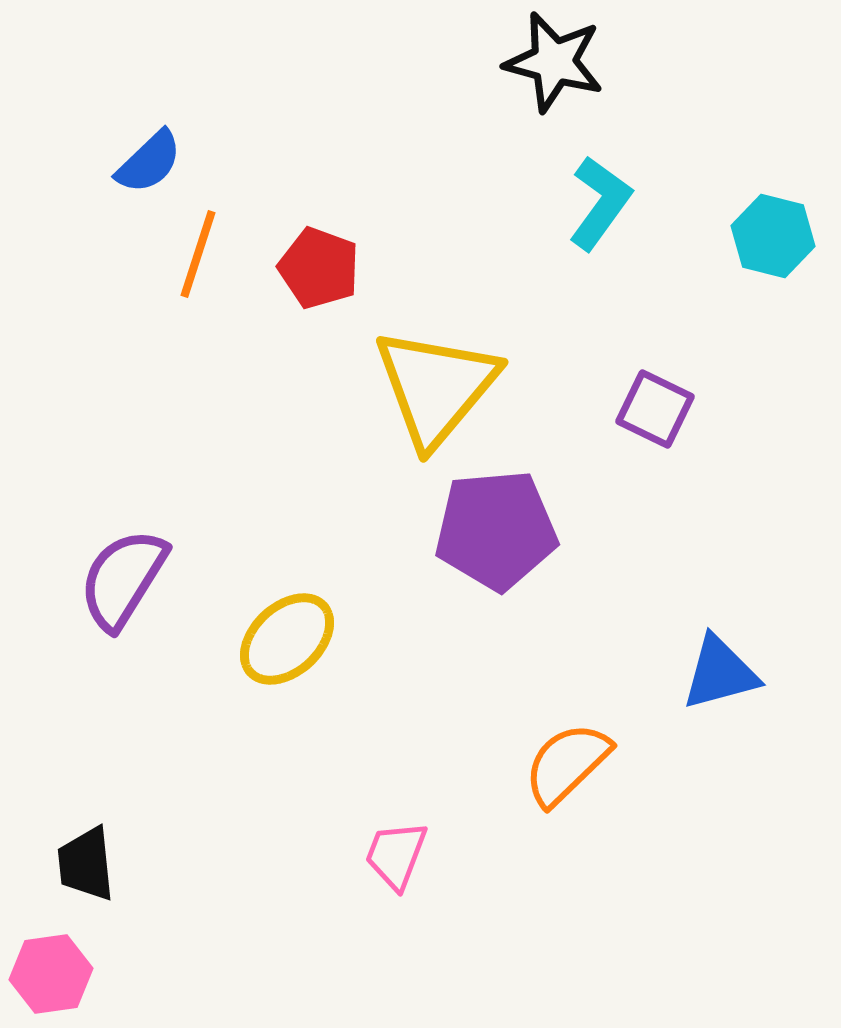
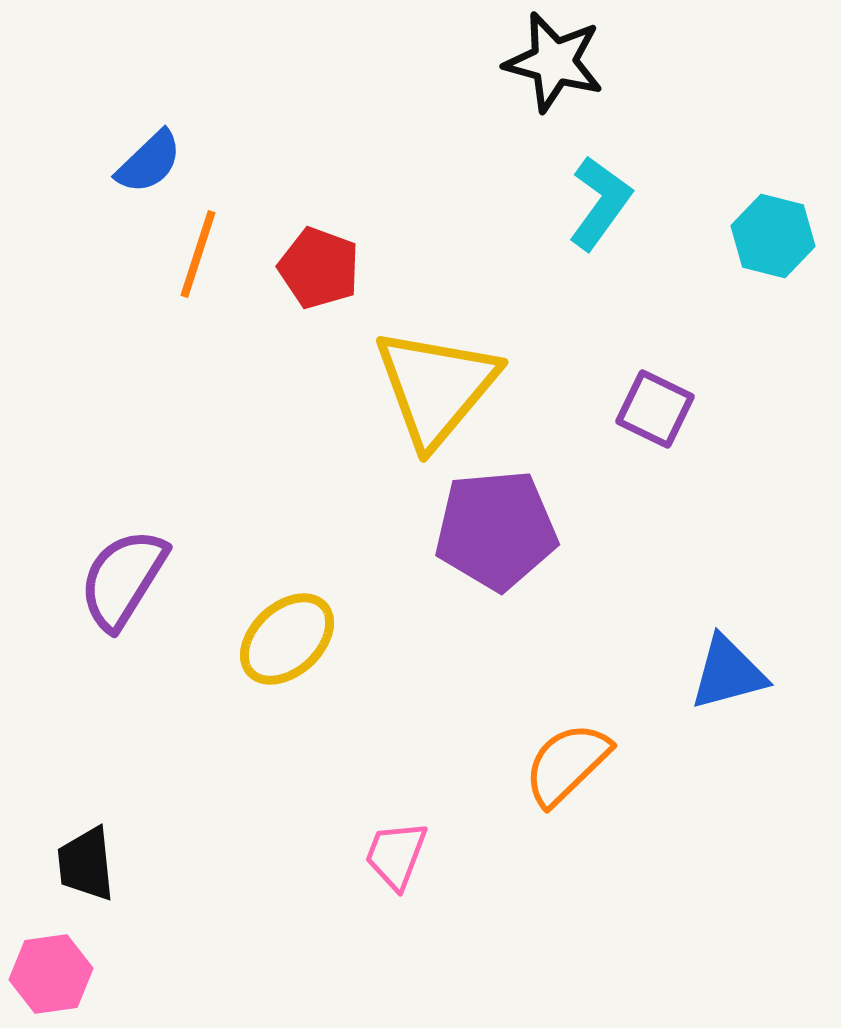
blue triangle: moved 8 px right
